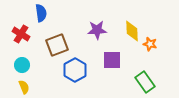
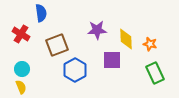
yellow diamond: moved 6 px left, 8 px down
cyan circle: moved 4 px down
green rectangle: moved 10 px right, 9 px up; rotated 10 degrees clockwise
yellow semicircle: moved 3 px left
